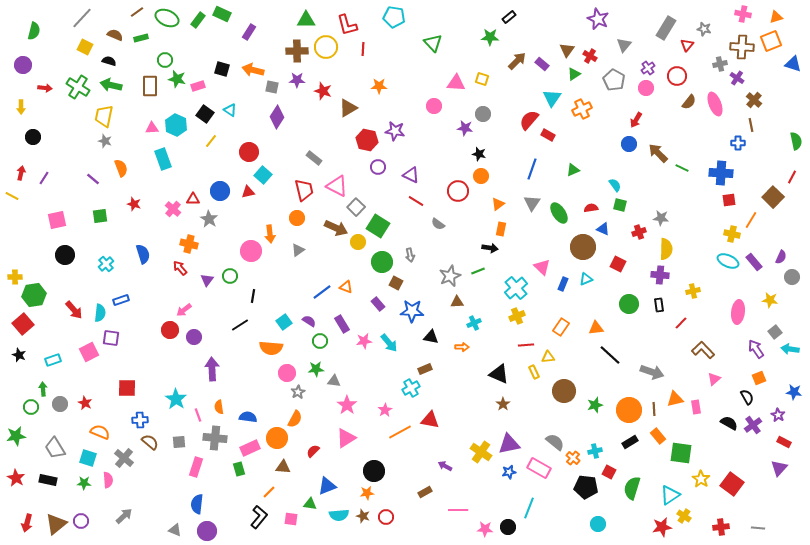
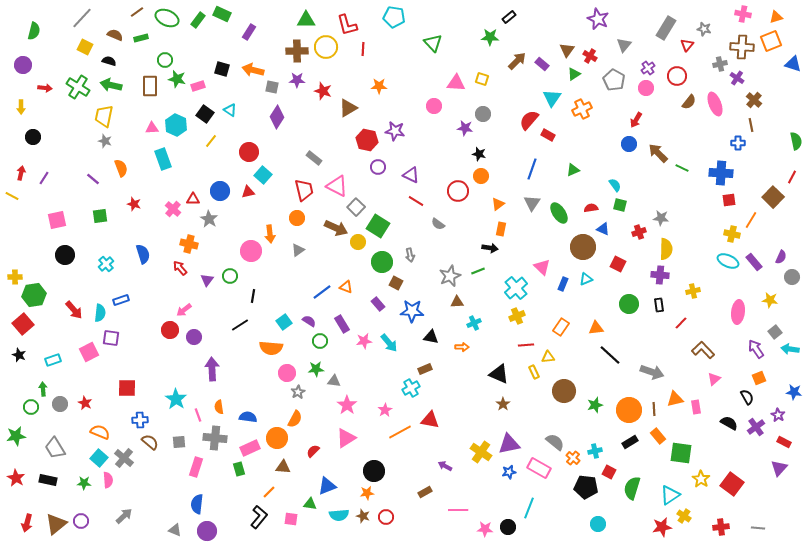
purple cross at (753, 425): moved 3 px right, 2 px down
cyan square at (88, 458): moved 11 px right; rotated 24 degrees clockwise
